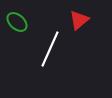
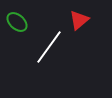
white line: moved 1 px left, 2 px up; rotated 12 degrees clockwise
